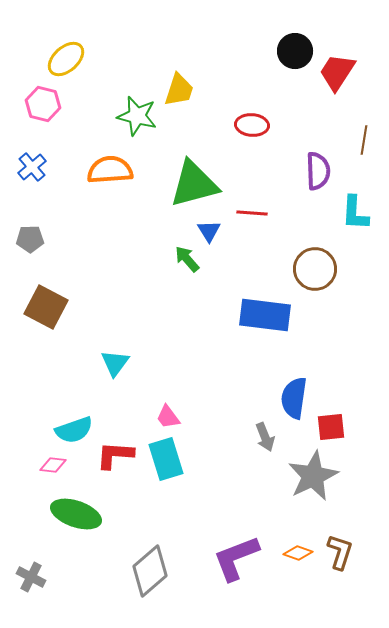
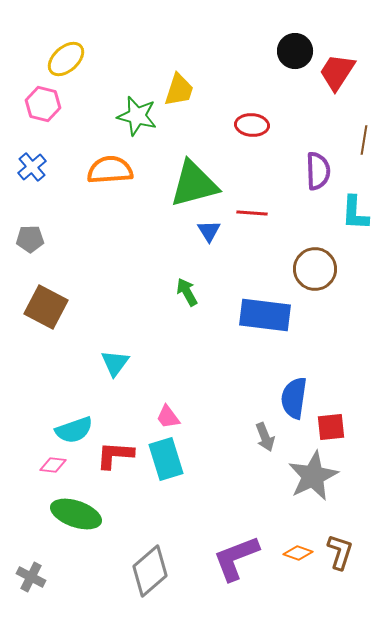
green arrow: moved 33 px down; rotated 12 degrees clockwise
